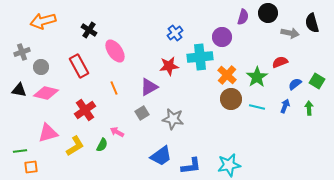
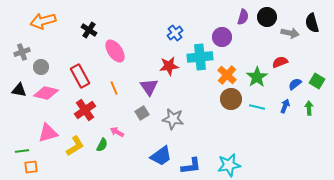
black circle: moved 1 px left, 4 px down
red rectangle: moved 1 px right, 10 px down
purple triangle: rotated 36 degrees counterclockwise
green line: moved 2 px right
